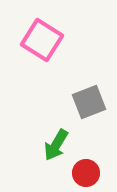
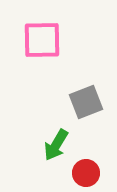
pink square: rotated 33 degrees counterclockwise
gray square: moved 3 px left
